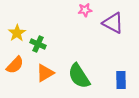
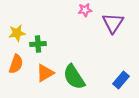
purple triangle: rotated 35 degrees clockwise
yellow star: rotated 24 degrees clockwise
green cross: rotated 28 degrees counterclockwise
orange semicircle: moved 1 px right, 1 px up; rotated 24 degrees counterclockwise
green semicircle: moved 5 px left, 1 px down
blue rectangle: rotated 42 degrees clockwise
